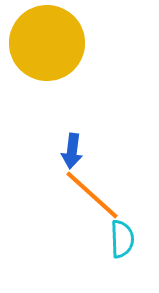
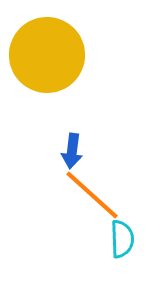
yellow circle: moved 12 px down
